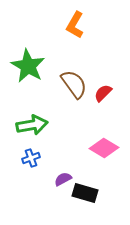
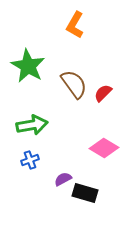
blue cross: moved 1 px left, 2 px down
